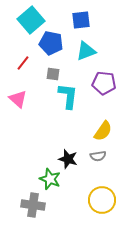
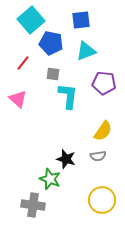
black star: moved 2 px left
